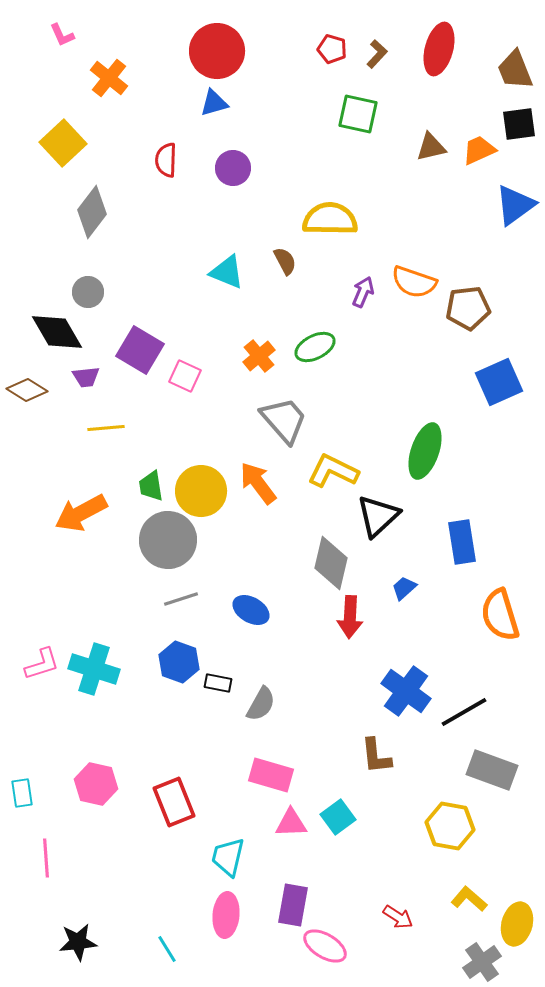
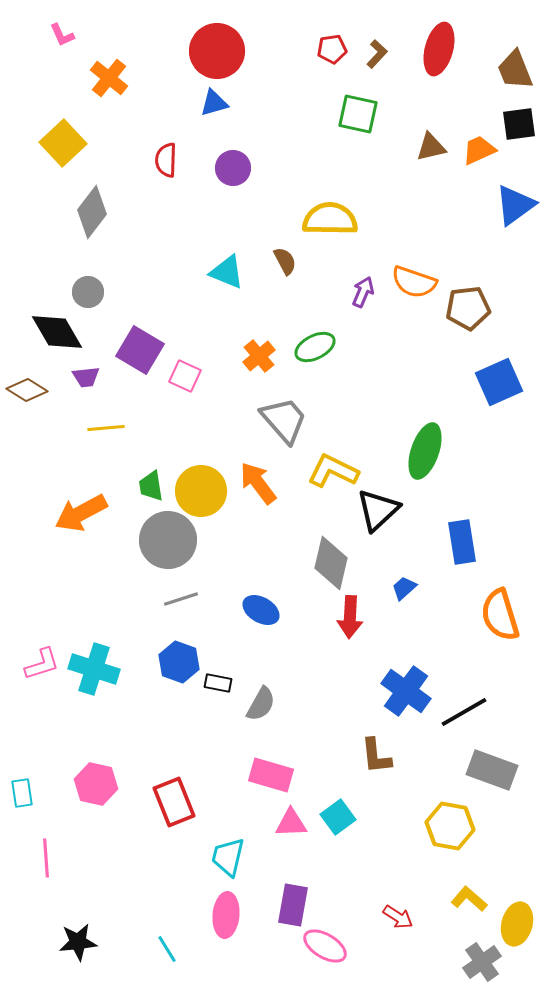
red pentagon at (332, 49): rotated 24 degrees counterclockwise
black triangle at (378, 516): moved 6 px up
blue ellipse at (251, 610): moved 10 px right
